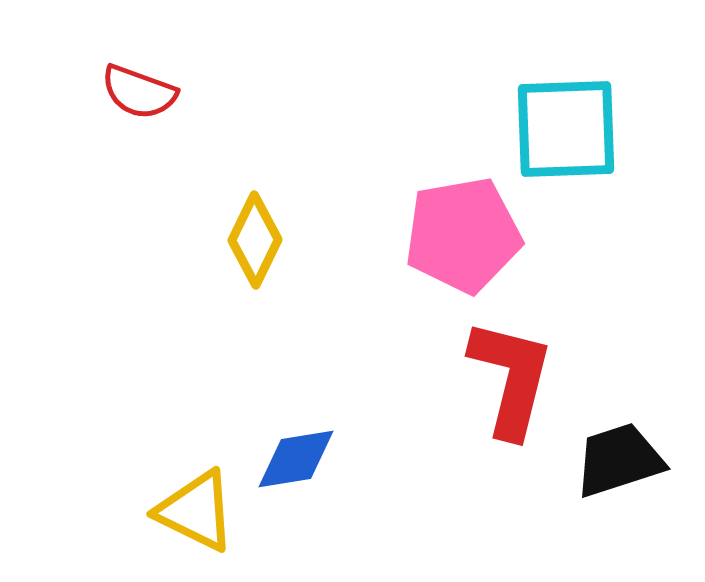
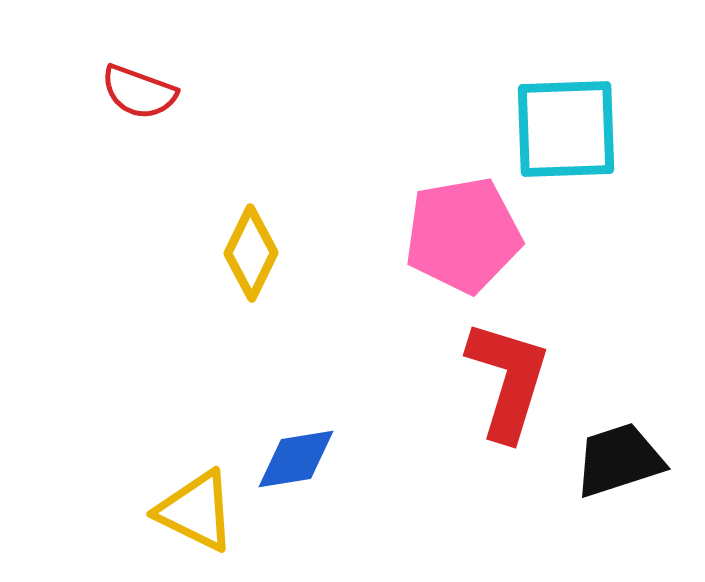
yellow diamond: moved 4 px left, 13 px down
red L-shape: moved 3 px left, 2 px down; rotated 3 degrees clockwise
